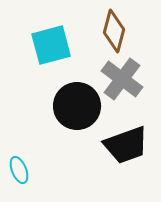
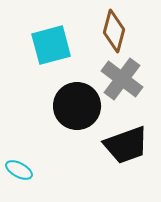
cyan ellipse: rotated 40 degrees counterclockwise
